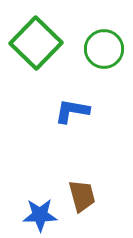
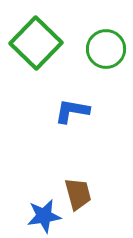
green circle: moved 2 px right
brown trapezoid: moved 4 px left, 2 px up
blue star: moved 4 px right, 1 px down; rotated 8 degrees counterclockwise
